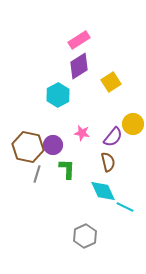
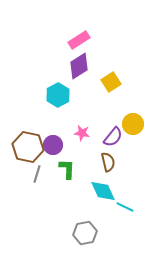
gray hexagon: moved 3 px up; rotated 15 degrees clockwise
